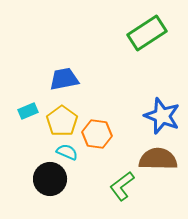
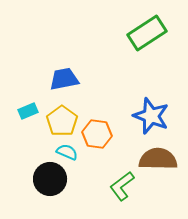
blue star: moved 11 px left
